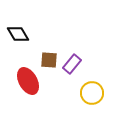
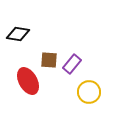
black diamond: rotated 50 degrees counterclockwise
yellow circle: moved 3 px left, 1 px up
